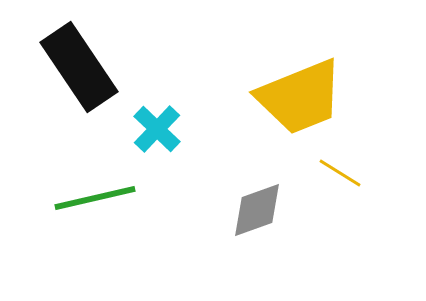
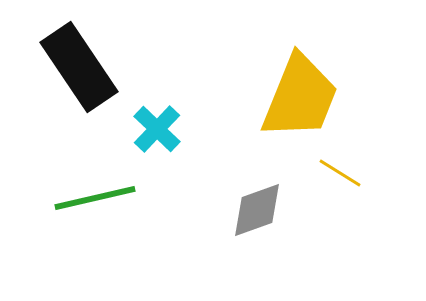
yellow trapezoid: rotated 46 degrees counterclockwise
